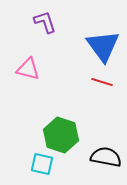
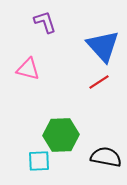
blue triangle: rotated 6 degrees counterclockwise
red line: moved 3 px left; rotated 50 degrees counterclockwise
green hexagon: rotated 20 degrees counterclockwise
cyan square: moved 3 px left, 3 px up; rotated 15 degrees counterclockwise
